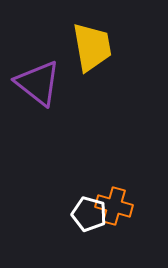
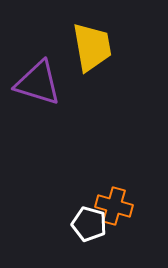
purple triangle: rotated 21 degrees counterclockwise
white pentagon: moved 10 px down
